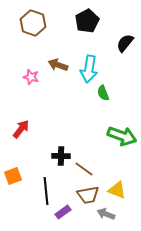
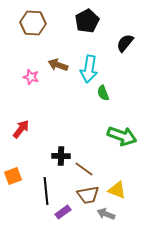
brown hexagon: rotated 15 degrees counterclockwise
